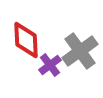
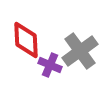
purple cross: rotated 30 degrees counterclockwise
